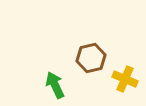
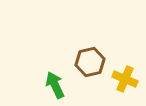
brown hexagon: moved 1 px left, 4 px down
